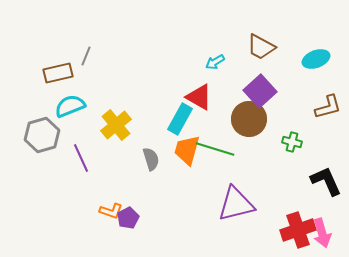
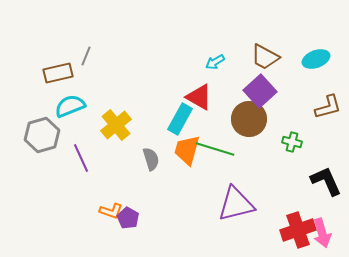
brown trapezoid: moved 4 px right, 10 px down
purple pentagon: rotated 15 degrees counterclockwise
